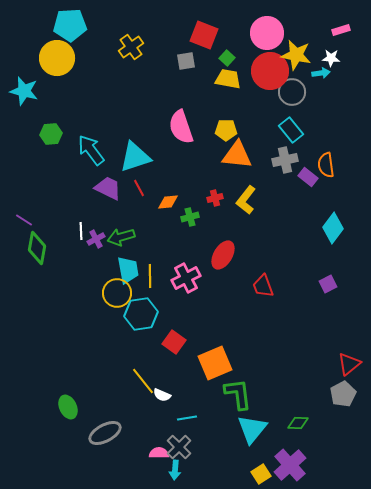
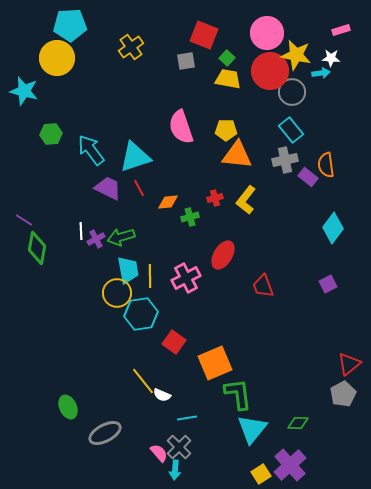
pink semicircle at (159, 453): rotated 48 degrees clockwise
